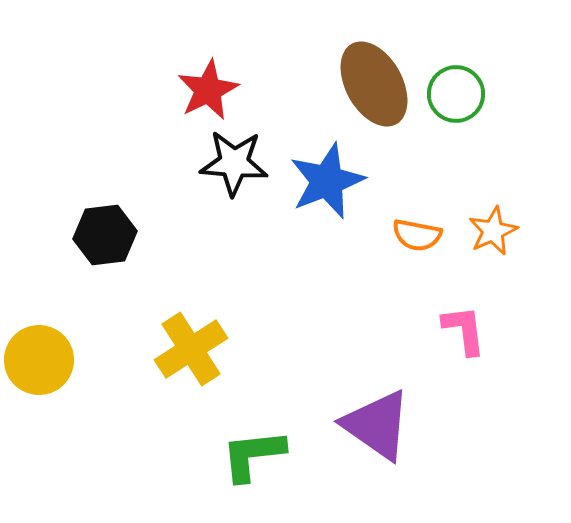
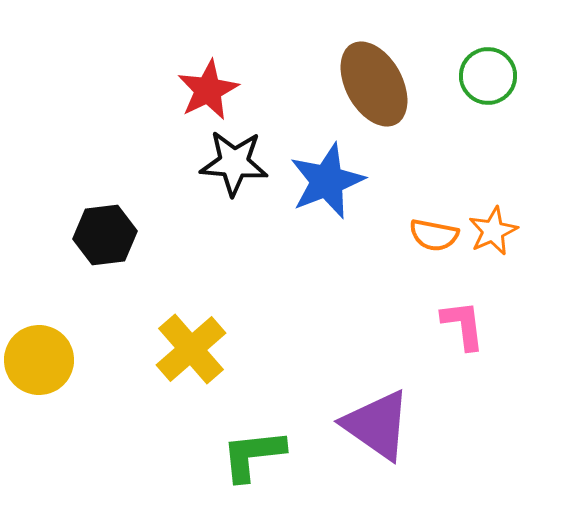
green circle: moved 32 px right, 18 px up
orange semicircle: moved 17 px right
pink L-shape: moved 1 px left, 5 px up
yellow cross: rotated 8 degrees counterclockwise
